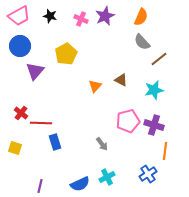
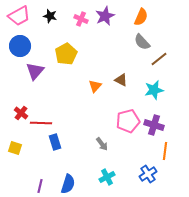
blue semicircle: moved 12 px left; rotated 48 degrees counterclockwise
